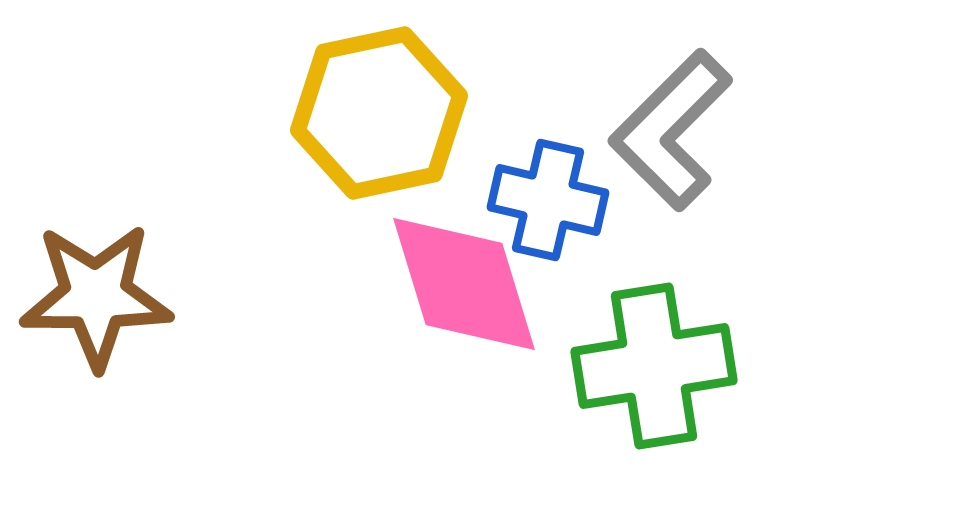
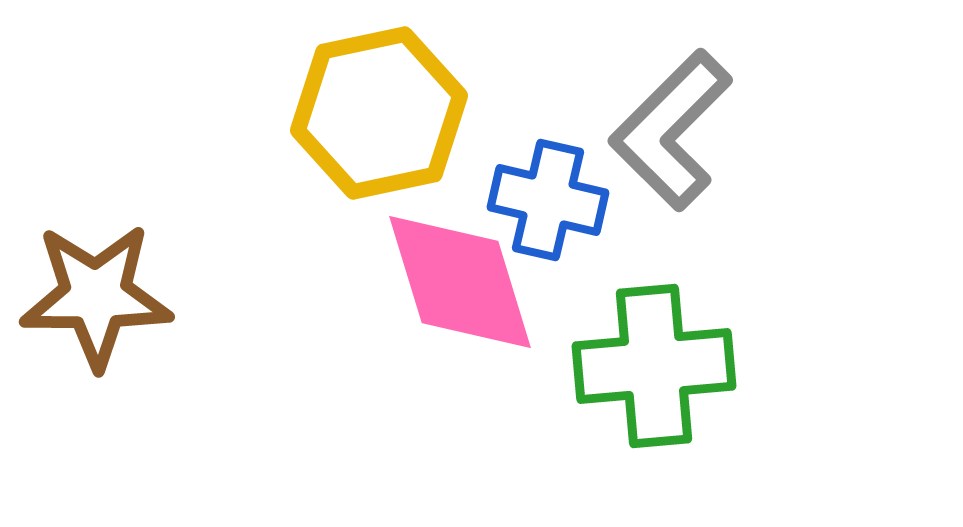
pink diamond: moved 4 px left, 2 px up
green cross: rotated 4 degrees clockwise
